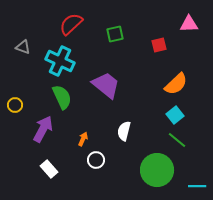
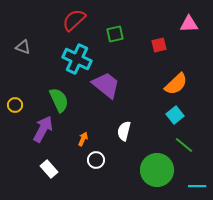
red semicircle: moved 3 px right, 4 px up
cyan cross: moved 17 px right, 2 px up
green semicircle: moved 3 px left, 3 px down
green line: moved 7 px right, 5 px down
